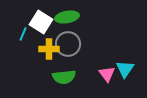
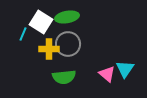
pink triangle: rotated 12 degrees counterclockwise
